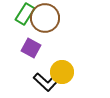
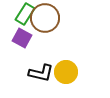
purple square: moved 9 px left, 10 px up
yellow circle: moved 4 px right
black L-shape: moved 5 px left, 9 px up; rotated 30 degrees counterclockwise
